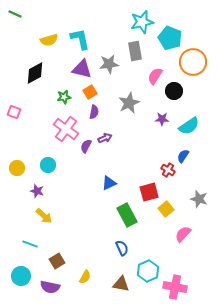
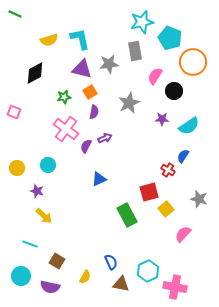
blue triangle at (109, 183): moved 10 px left, 4 px up
blue semicircle at (122, 248): moved 11 px left, 14 px down
brown square at (57, 261): rotated 28 degrees counterclockwise
